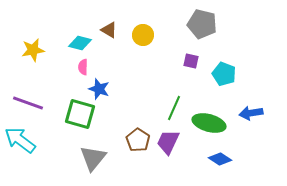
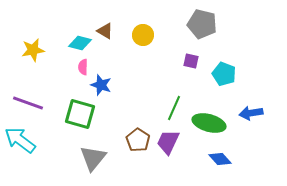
brown triangle: moved 4 px left, 1 px down
blue star: moved 2 px right, 4 px up
blue diamond: rotated 15 degrees clockwise
